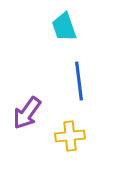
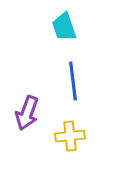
blue line: moved 6 px left
purple arrow: rotated 16 degrees counterclockwise
